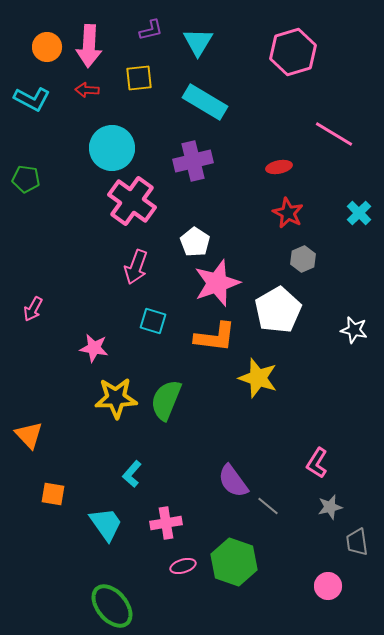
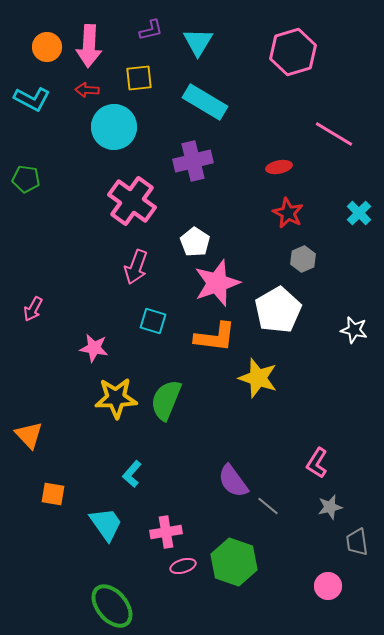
cyan circle at (112, 148): moved 2 px right, 21 px up
pink cross at (166, 523): moved 9 px down
